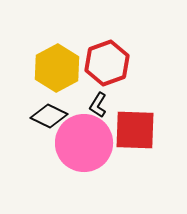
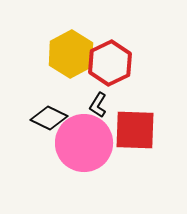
red hexagon: moved 3 px right; rotated 6 degrees counterclockwise
yellow hexagon: moved 14 px right, 14 px up
black diamond: moved 2 px down
